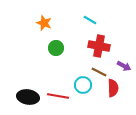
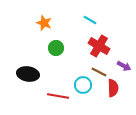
red cross: rotated 20 degrees clockwise
black ellipse: moved 23 px up
